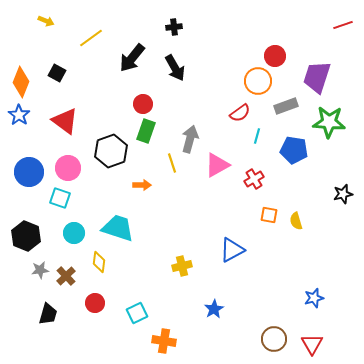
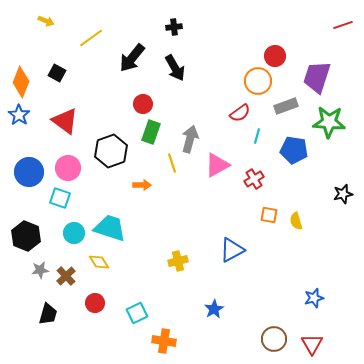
green rectangle at (146, 131): moved 5 px right, 1 px down
cyan trapezoid at (118, 228): moved 8 px left
yellow diamond at (99, 262): rotated 40 degrees counterclockwise
yellow cross at (182, 266): moved 4 px left, 5 px up
